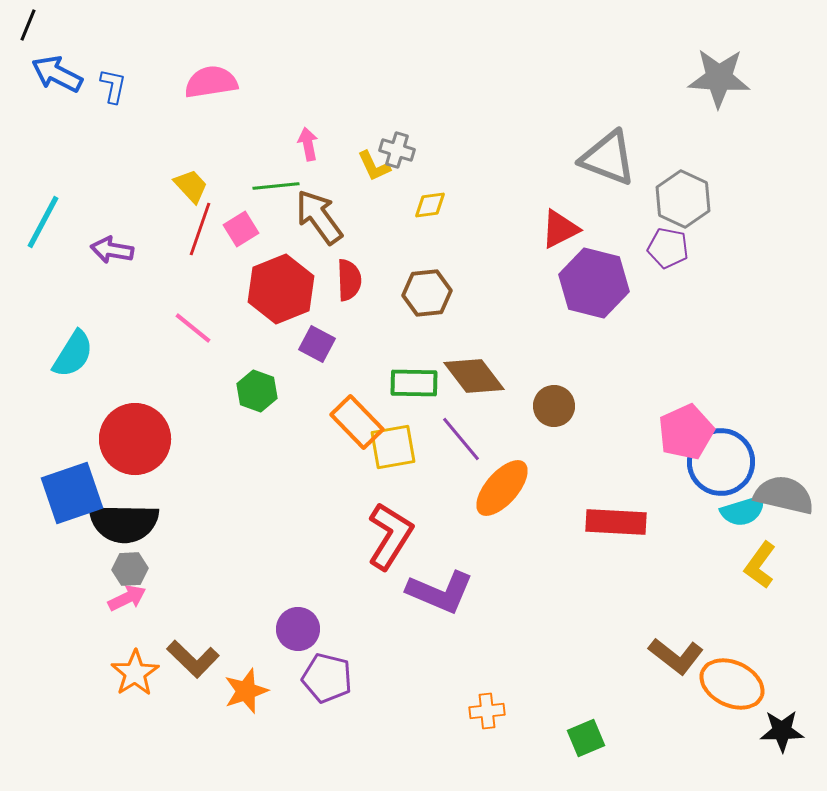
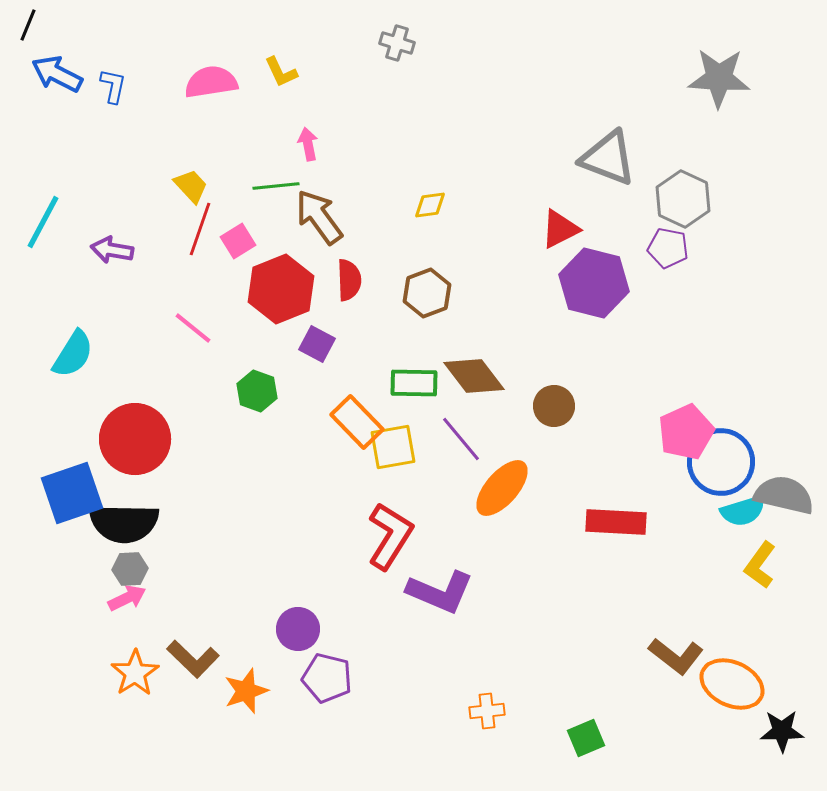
gray cross at (397, 150): moved 107 px up
yellow L-shape at (374, 166): moved 93 px left, 94 px up
pink square at (241, 229): moved 3 px left, 12 px down
brown hexagon at (427, 293): rotated 15 degrees counterclockwise
